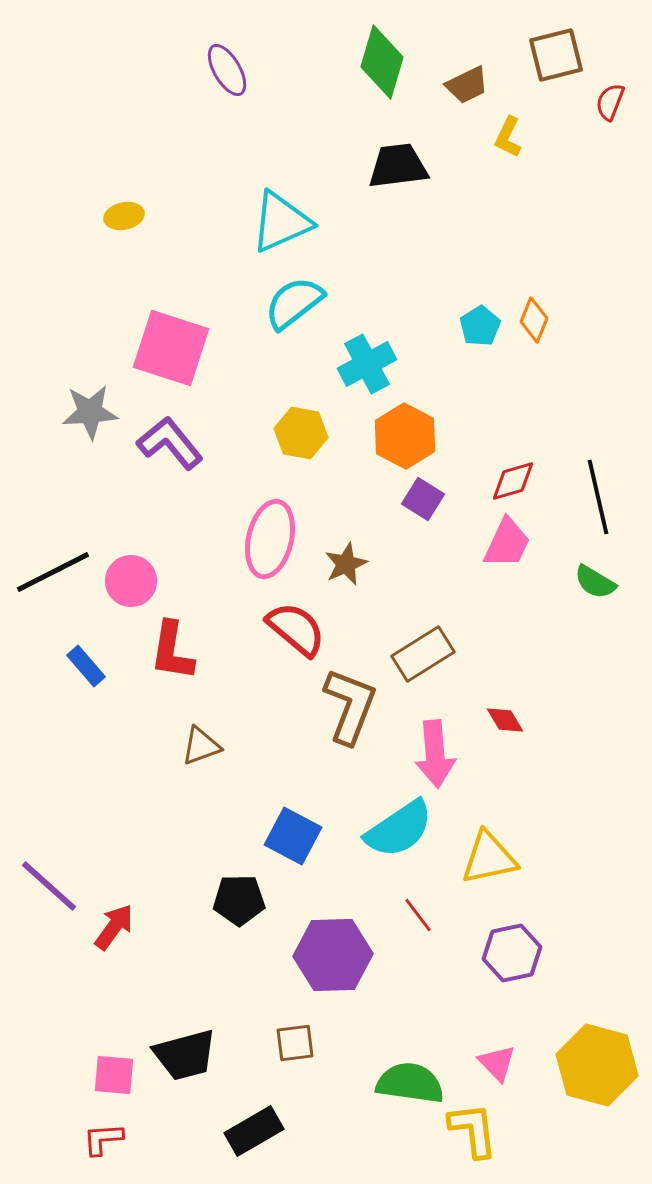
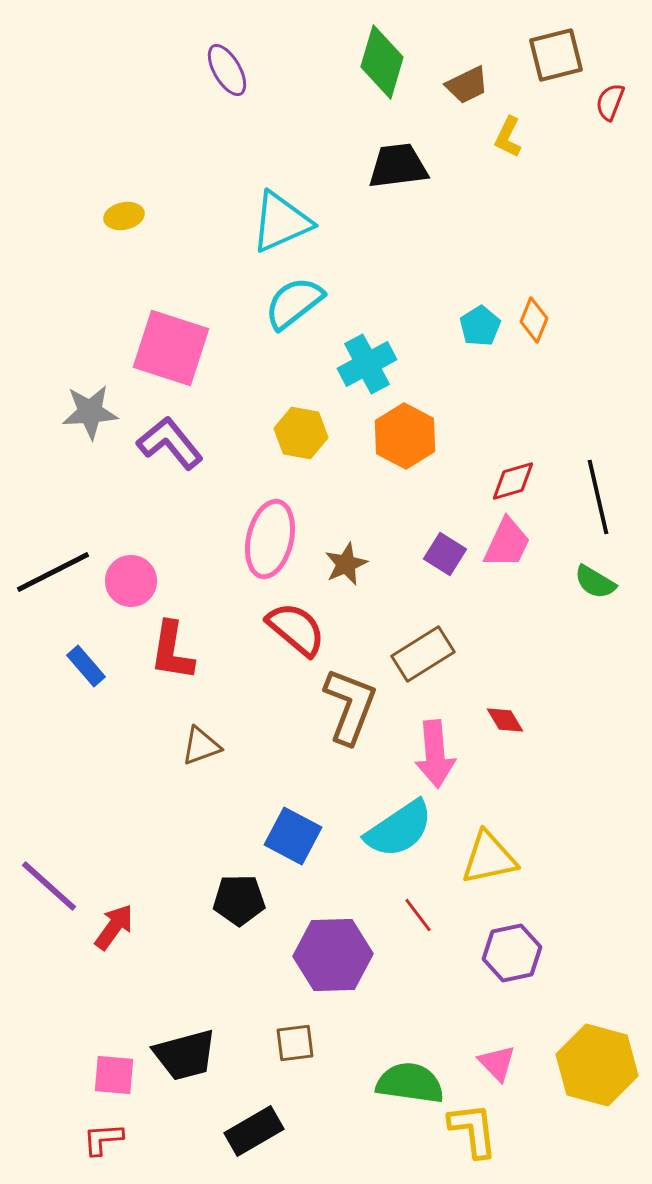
purple square at (423, 499): moved 22 px right, 55 px down
